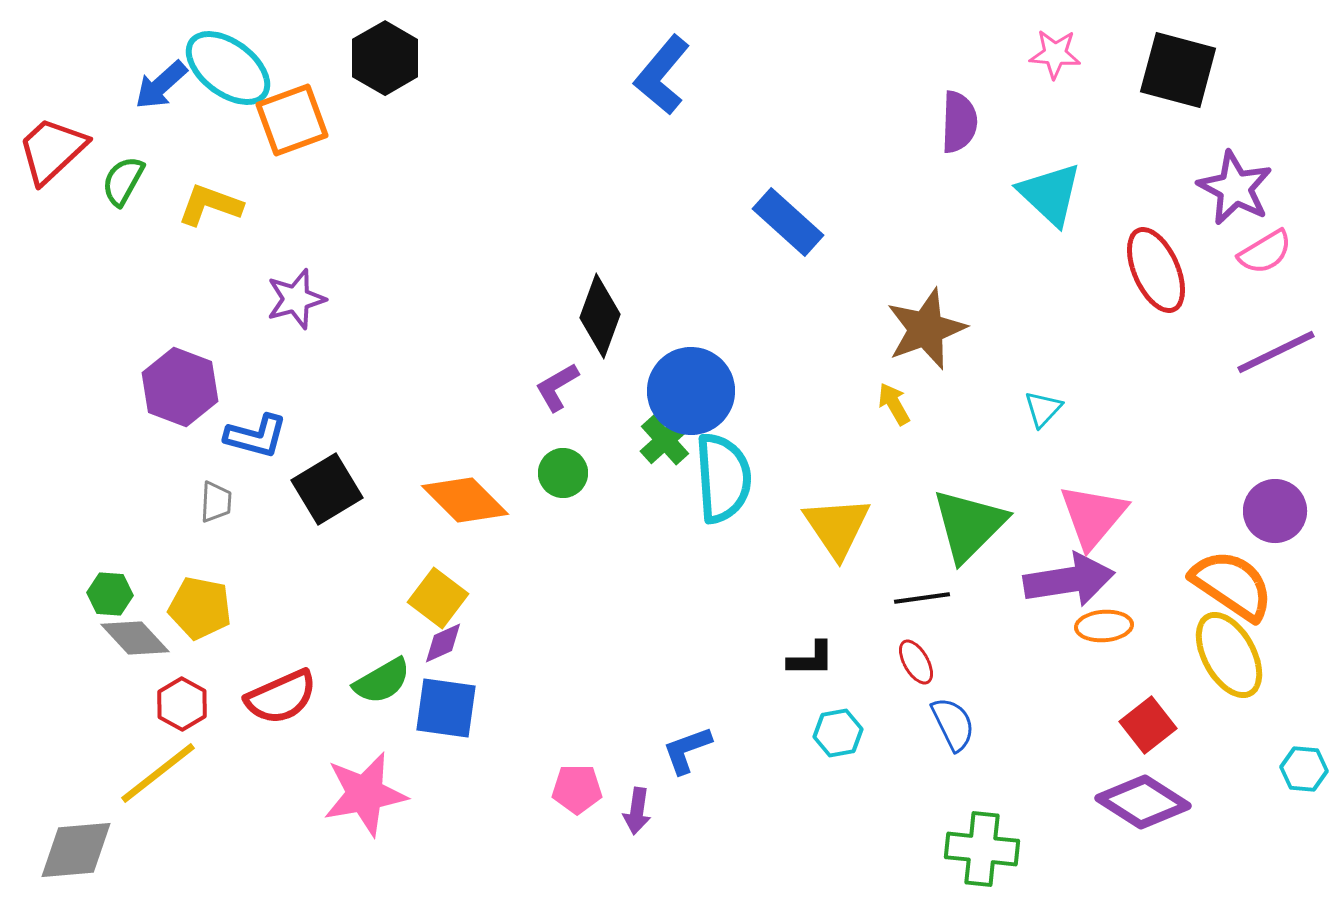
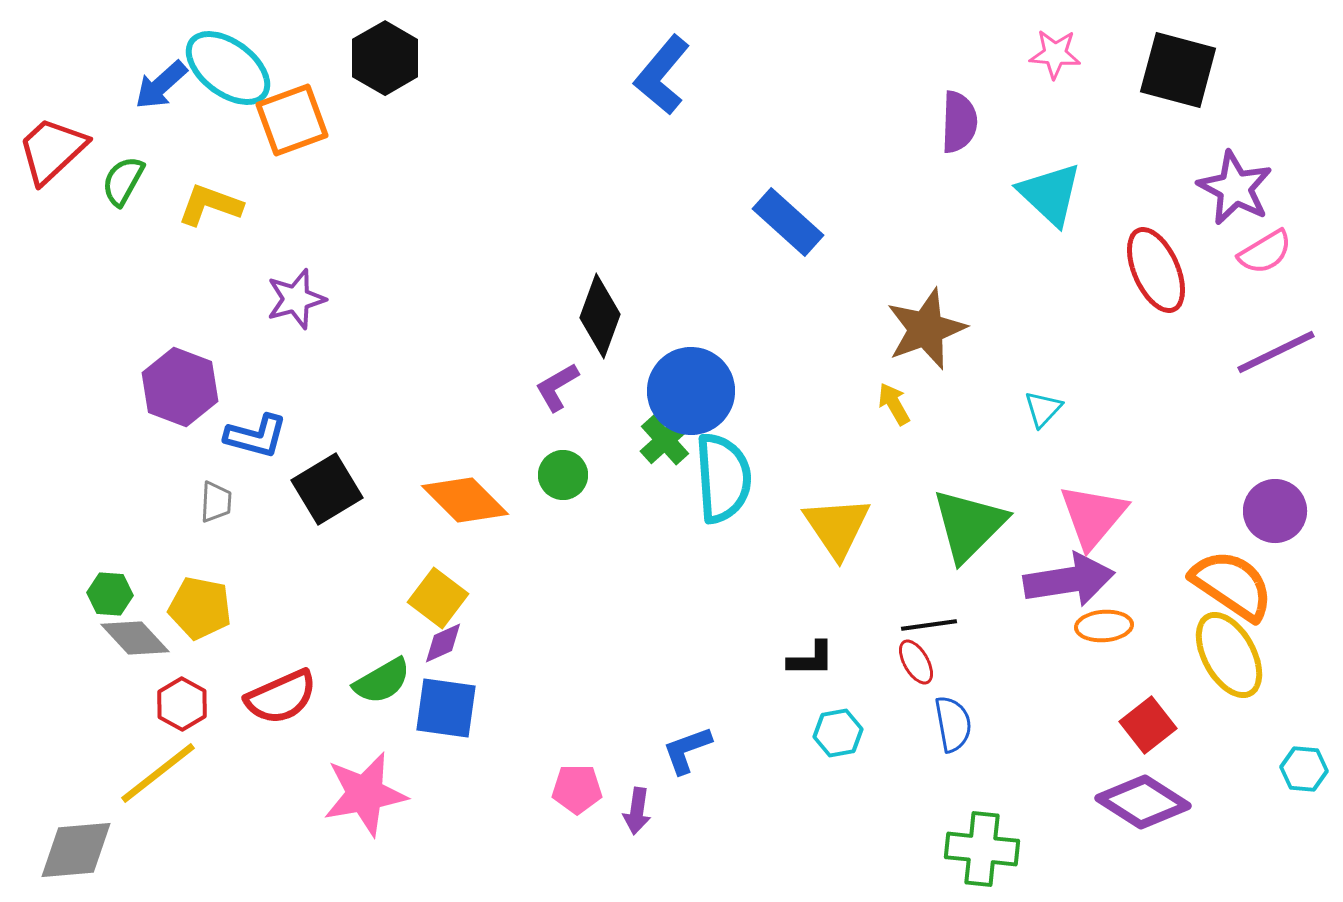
green circle at (563, 473): moved 2 px down
black line at (922, 598): moved 7 px right, 27 px down
blue semicircle at (953, 724): rotated 16 degrees clockwise
